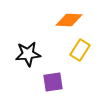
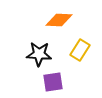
orange diamond: moved 10 px left
black star: moved 11 px right; rotated 10 degrees clockwise
